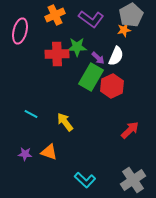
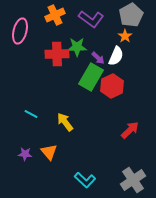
orange star: moved 1 px right, 6 px down; rotated 24 degrees counterclockwise
orange triangle: rotated 30 degrees clockwise
